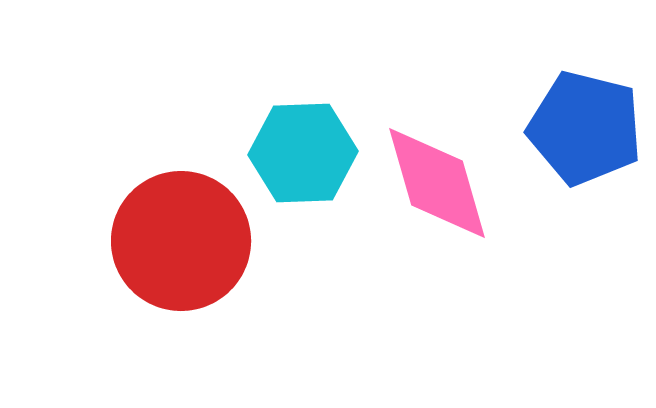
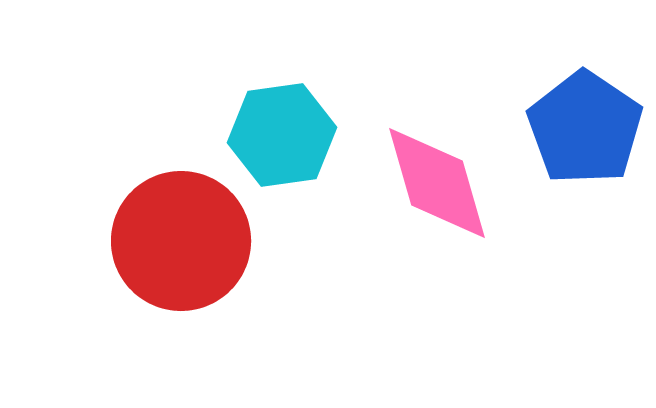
blue pentagon: rotated 20 degrees clockwise
cyan hexagon: moved 21 px left, 18 px up; rotated 6 degrees counterclockwise
